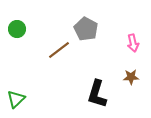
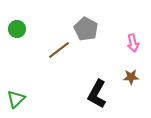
black L-shape: rotated 12 degrees clockwise
